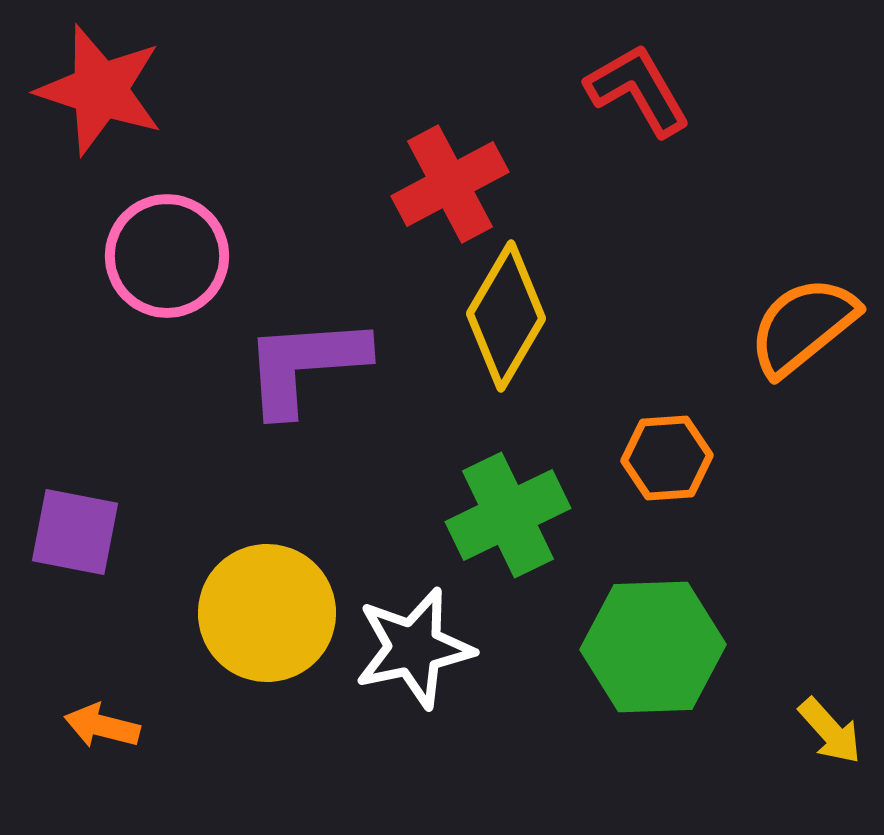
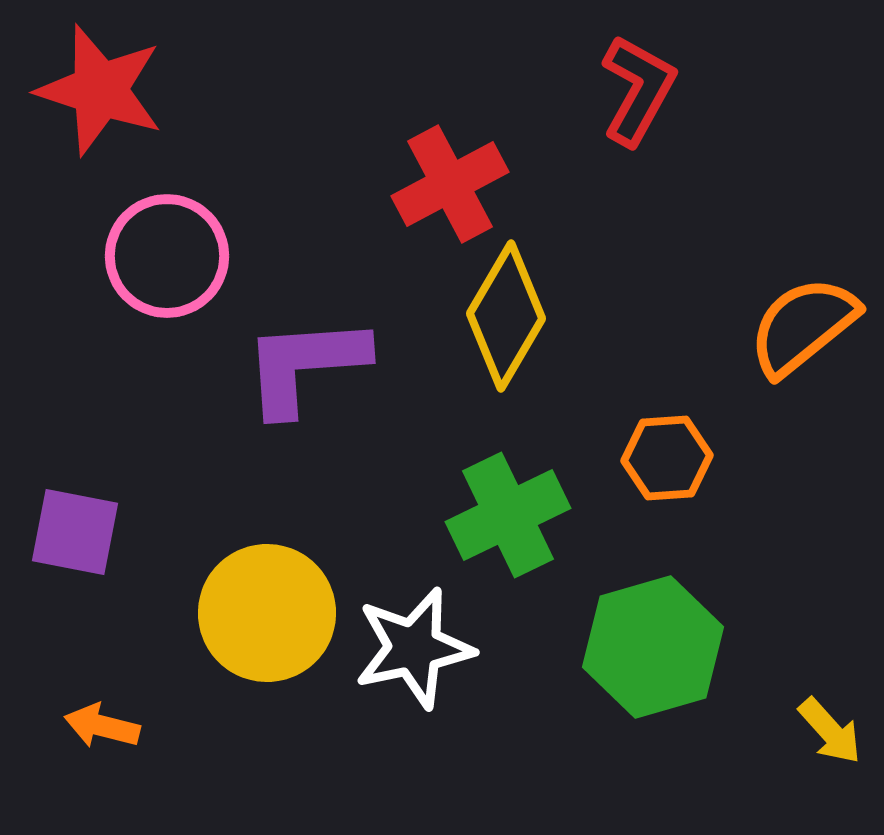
red L-shape: rotated 59 degrees clockwise
green hexagon: rotated 14 degrees counterclockwise
